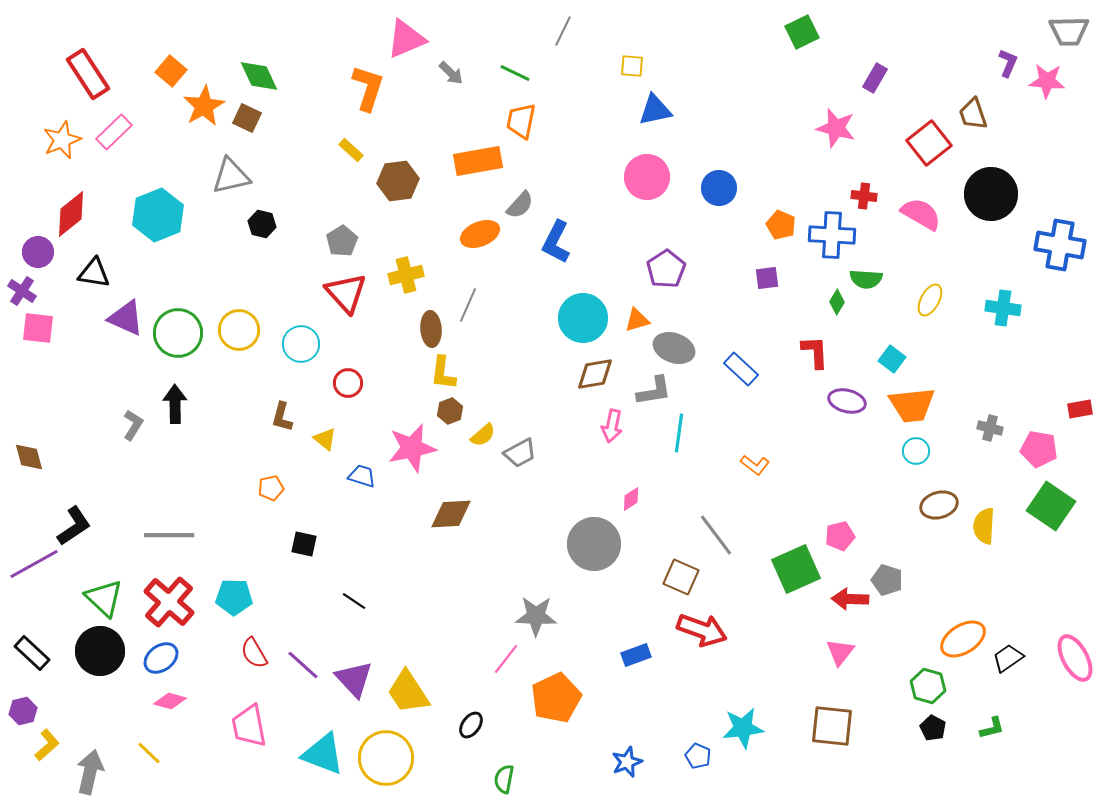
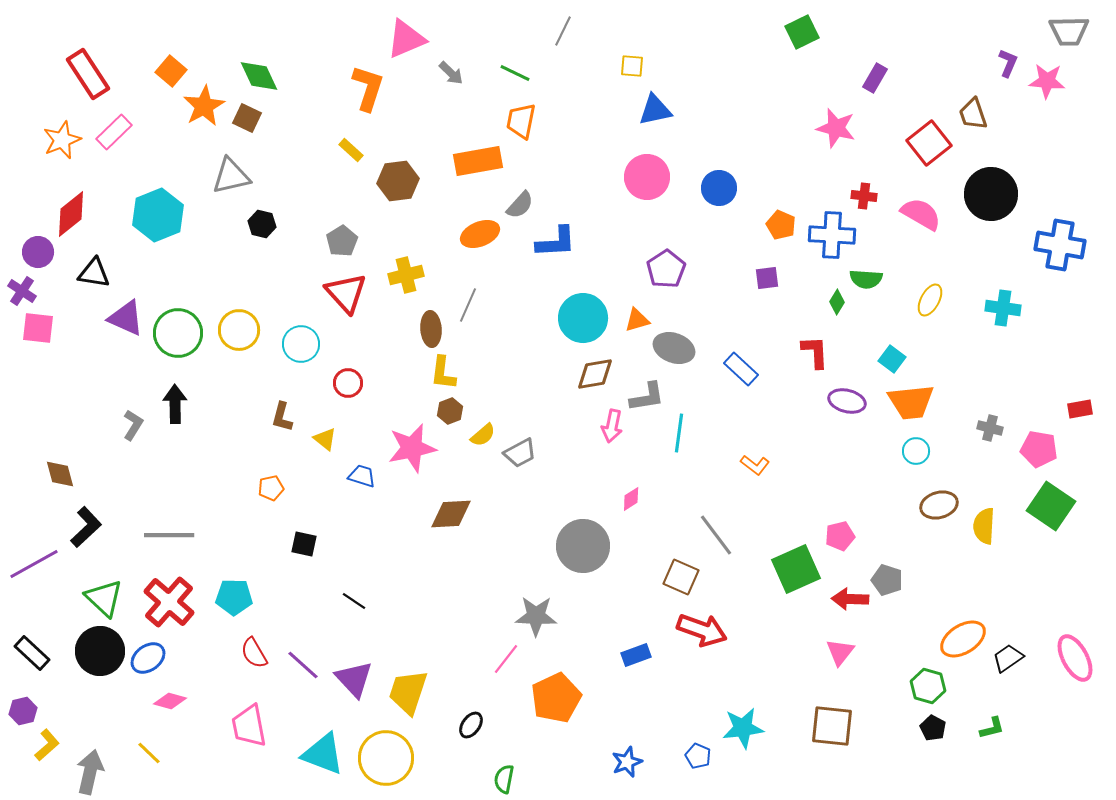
blue L-shape at (556, 242): rotated 120 degrees counterclockwise
gray L-shape at (654, 391): moved 7 px left, 6 px down
orange trapezoid at (912, 405): moved 1 px left, 3 px up
brown diamond at (29, 457): moved 31 px right, 17 px down
black L-shape at (74, 526): moved 12 px right, 1 px down; rotated 9 degrees counterclockwise
gray circle at (594, 544): moved 11 px left, 2 px down
blue ellipse at (161, 658): moved 13 px left
yellow trapezoid at (408, 692): rotated 51 degrees clockwise
